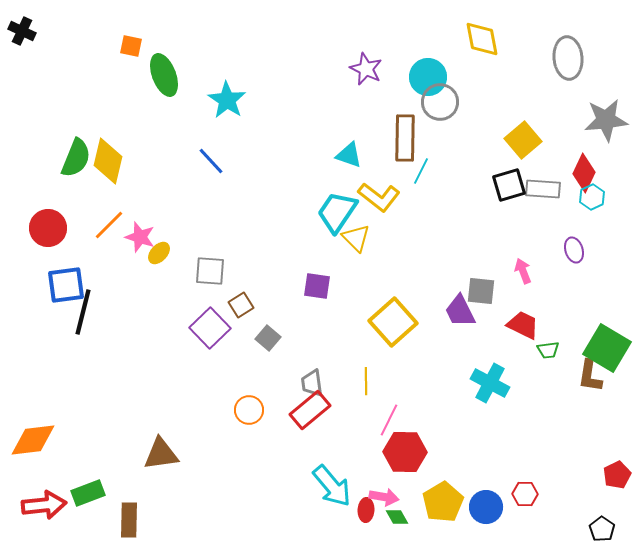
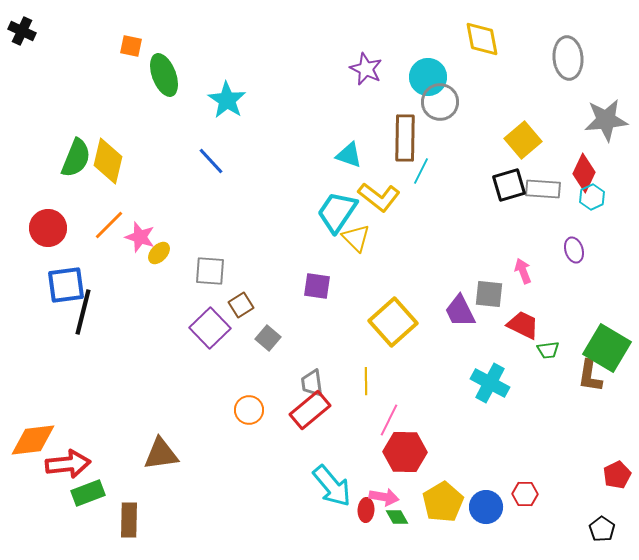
gray square at (481, 291): moved 8 px right, 3 px down
red arrow at (44, 505): moved 24 px right, 41 px up
